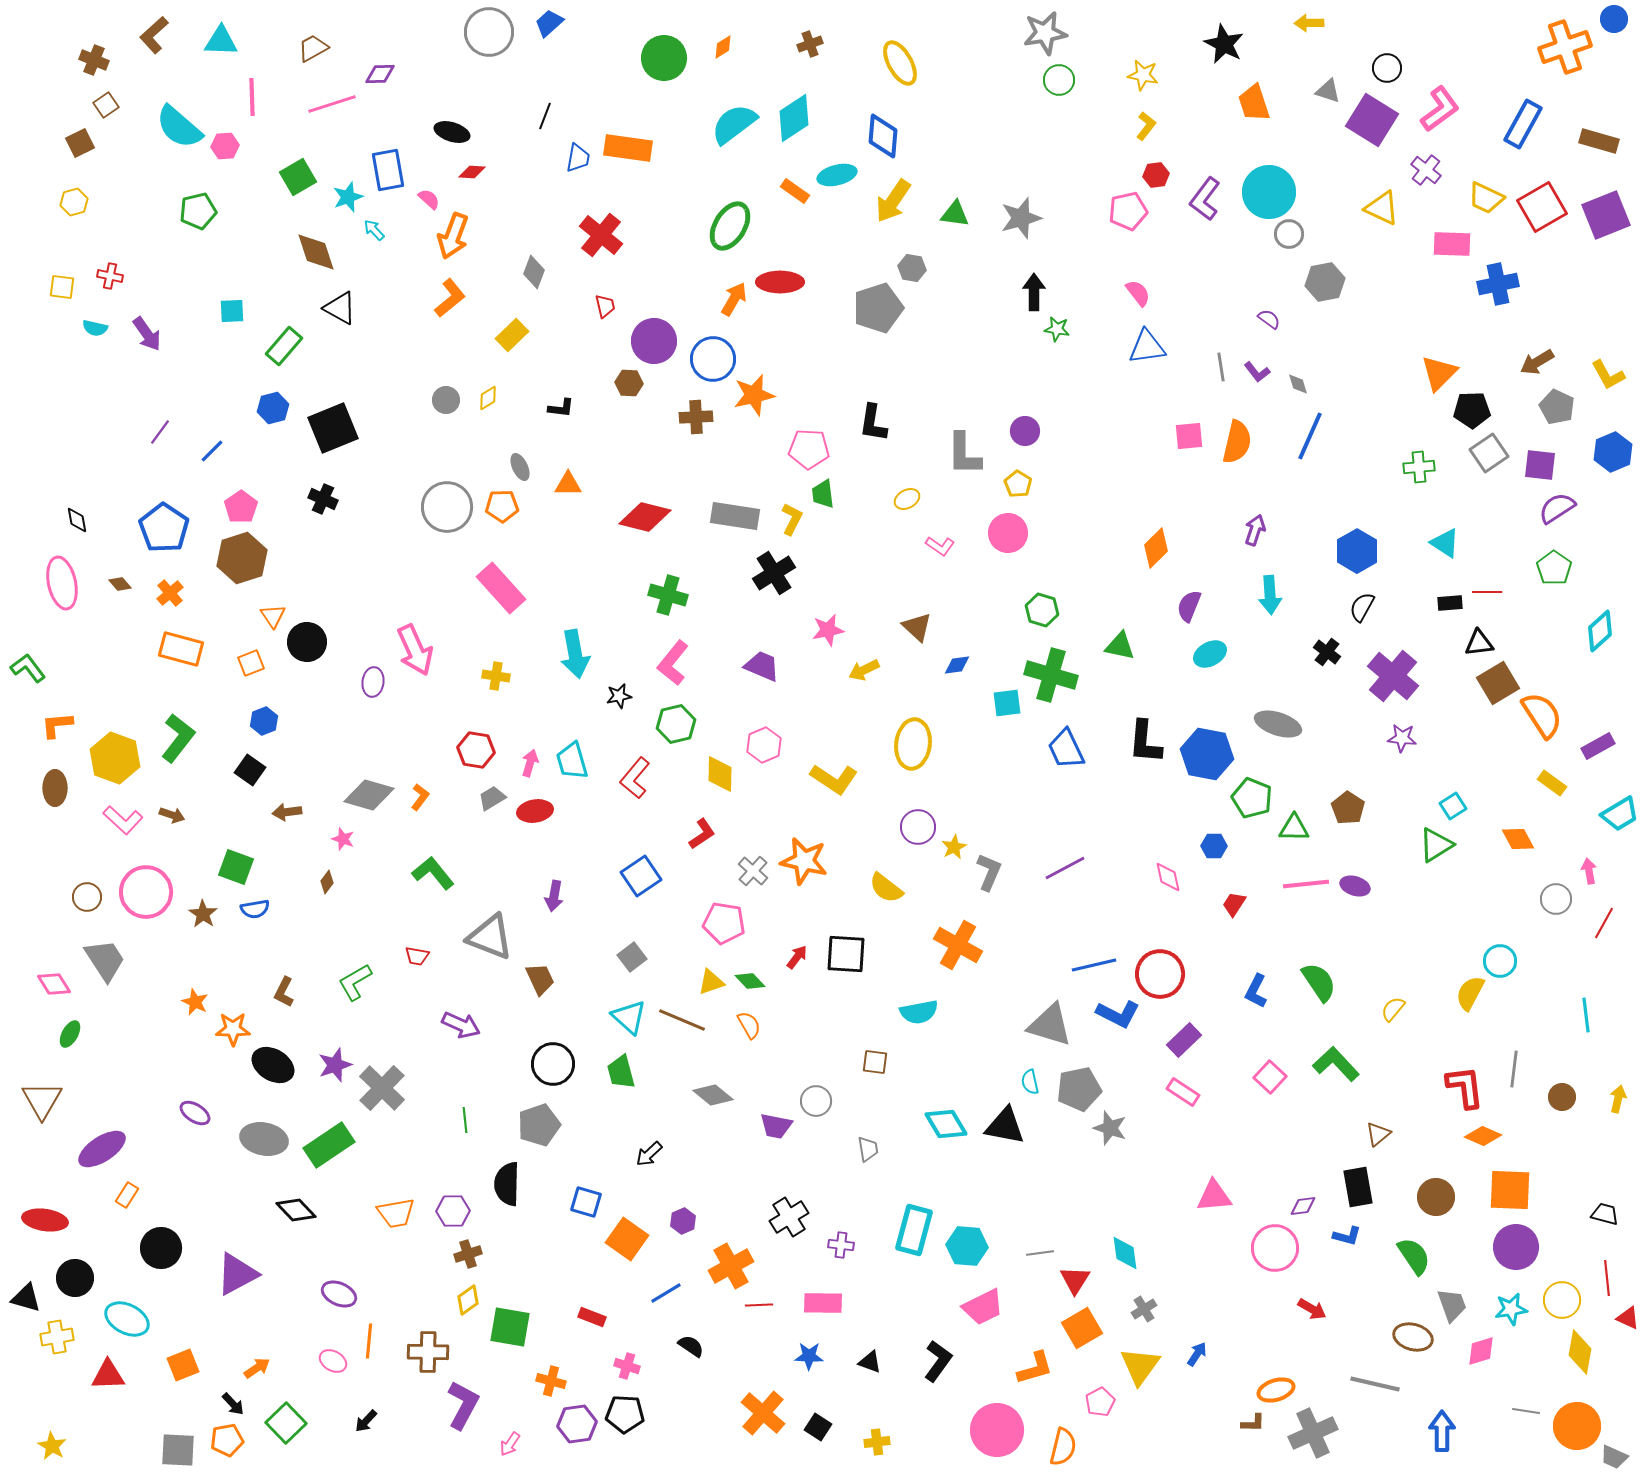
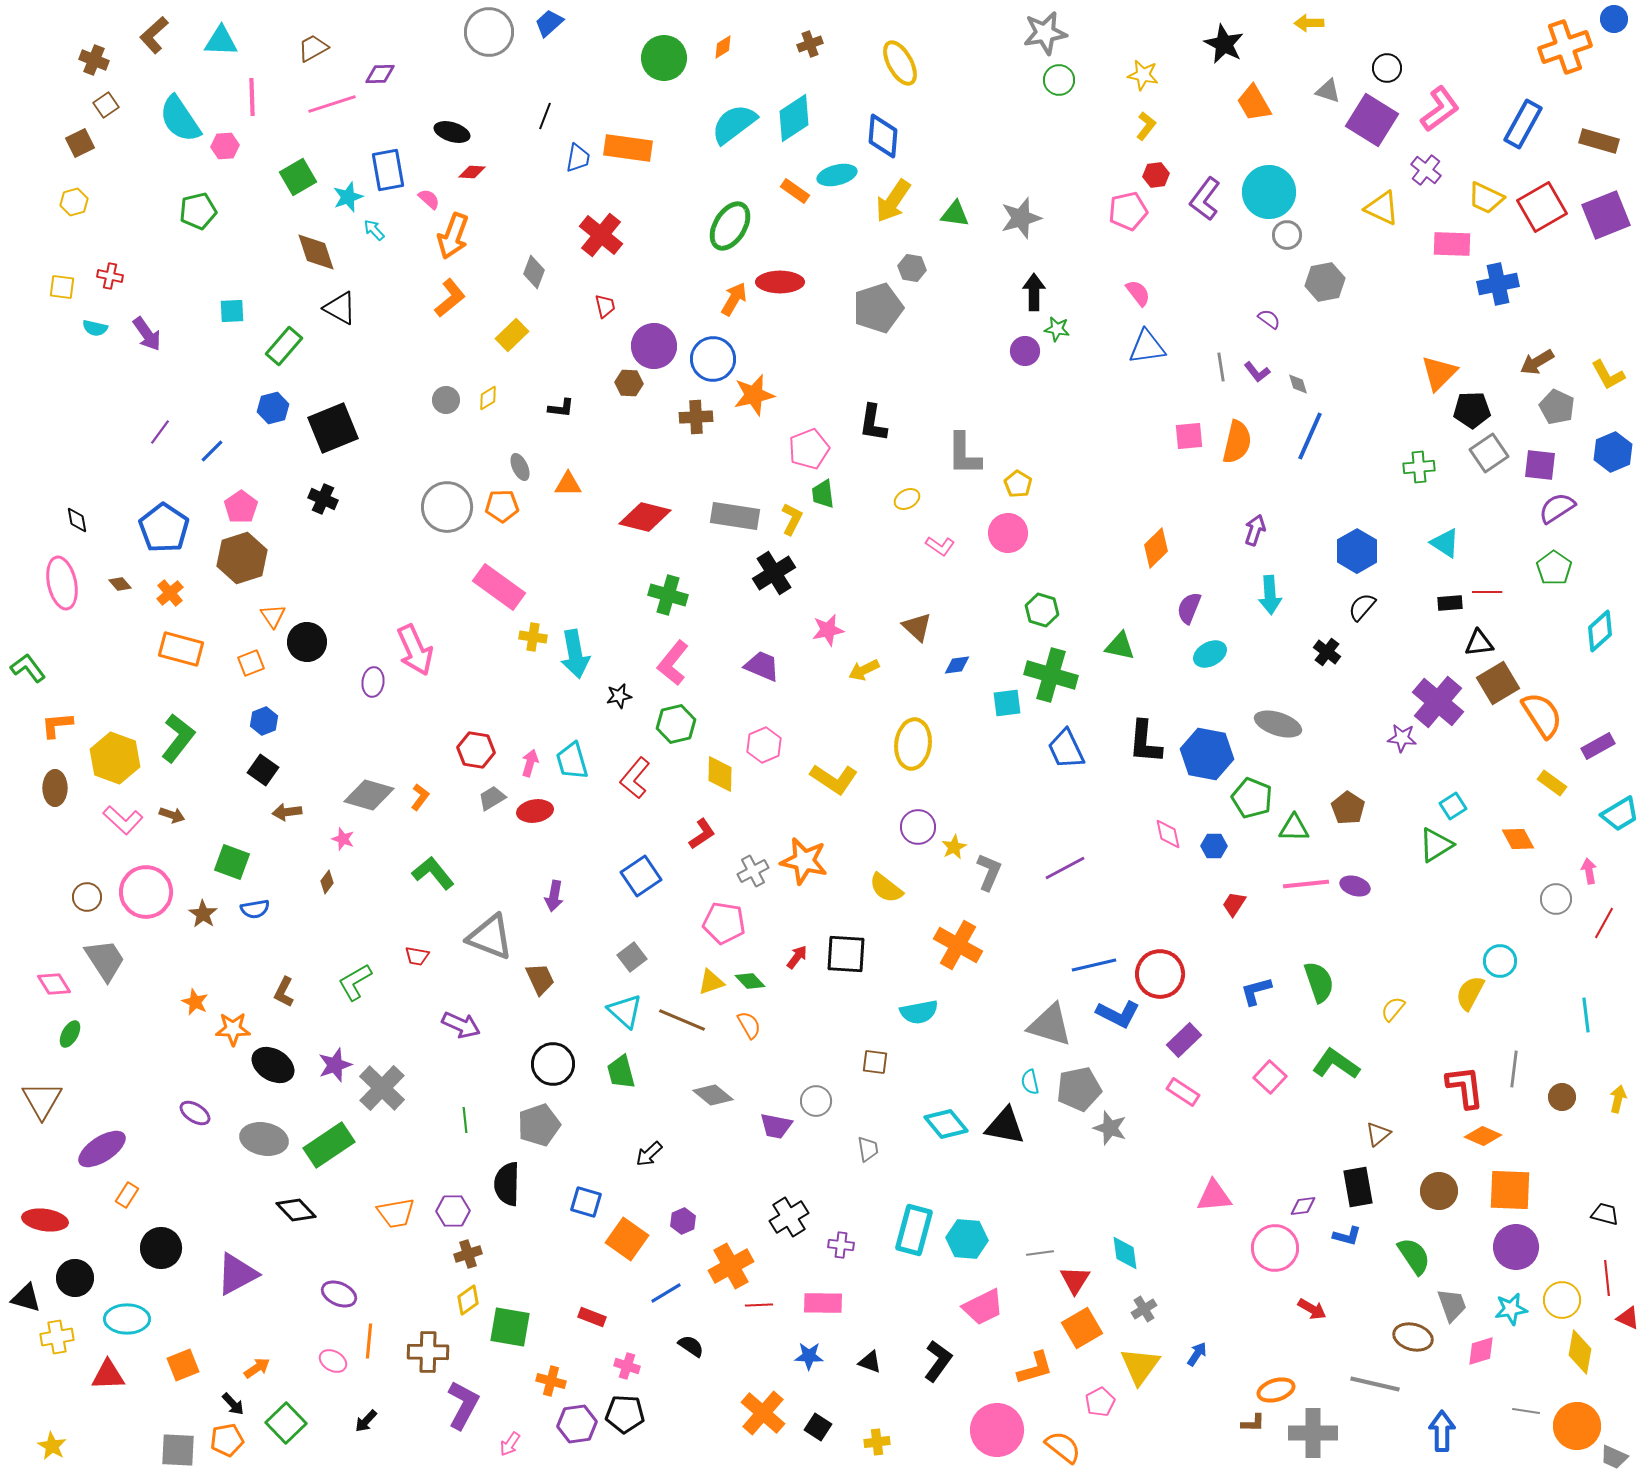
orange trapezoid at (1254, 103): rotated 12 degrees counterclockwise
cyan semicircle at (179, 127): moved 1 px right, 8 px up; rotated 15 degrees clockwise
gray circle at (1289, 234): moved 2 px left, 1 px down
purple circle at (654, 341): moved 5 px down
purple circle at (1025, 431): moved 80 px up
pink pentagon at (809, 449): rotated 24 degrees counterclockwise
pink rectangle at (501, 588): moved 2 px left, 1 px up; rotated 12 degrees counterclockwise
purple semicircle at (1189, 606): moved 2 px down
black semicircle at (1362, 607): rotated 12 degrees clockwise
yellow cross at (496, 676): moved 37 px right, 39 px up
purple cross at (1393, 676): moved 45 px right, 26 px down
black square at (250, 770): moved 13 px right
green square at (236, 867): moved 4 px left, 5 px up
gray cross at (753, 871): rotated 20 degrees clockwise
pink diamond at (1168, 877): moved 43 px up
green semicircle at (1319, 982): rotated 15 degrees clockwise
blue L-shape at (1256, 991): rotated 48 degrees clockwise
cyan triangle at (629, 1017): moved 4 px left, 6 px up
green L-shape at (1336, 1064): rotated 12 degrees counterclockwise
cyan diamond at (946, 1124): rotated 9 degrees counterclockwise
brown circle at (1436, 1197): moved 3 px right, 6 px up
cyan hexagon at (967, 1246): moved 7 px up
cyan ellipse at (127, 1319): rotated 27 degrees counterclockwise
gray cross at (1313, 1433): rotated 24 degrees clockwise
orange semicircle at (1063, 1447): rotated 66 degrees counterclockwise
